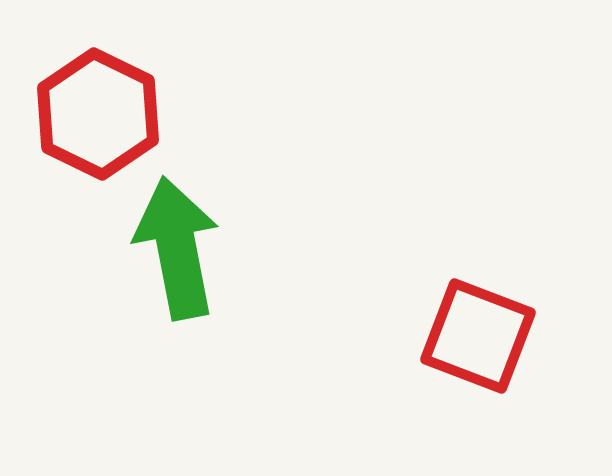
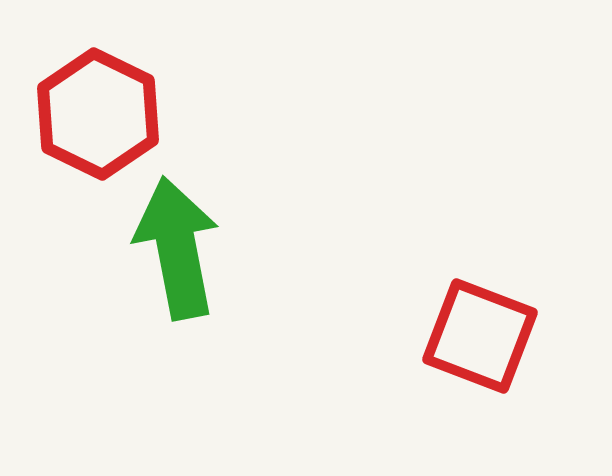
red square: moved 2 px right
